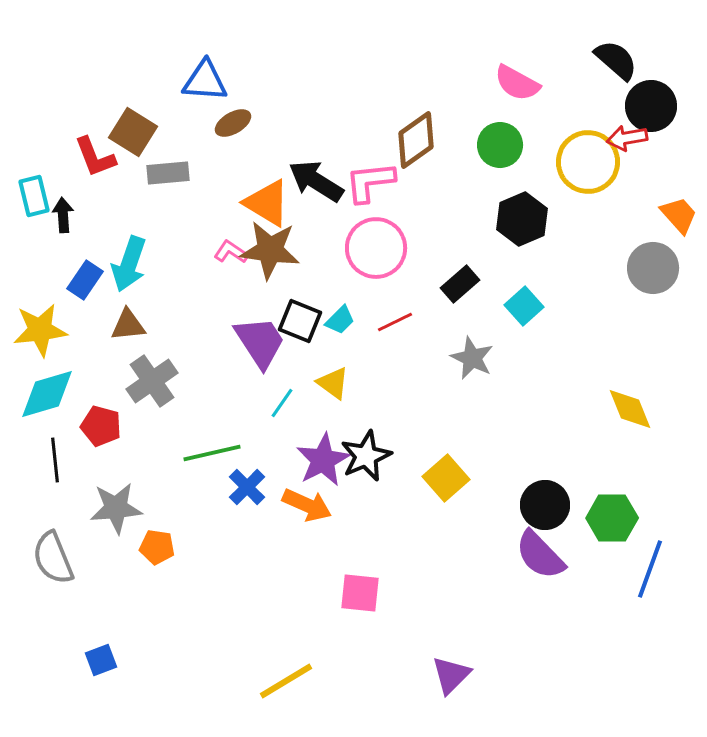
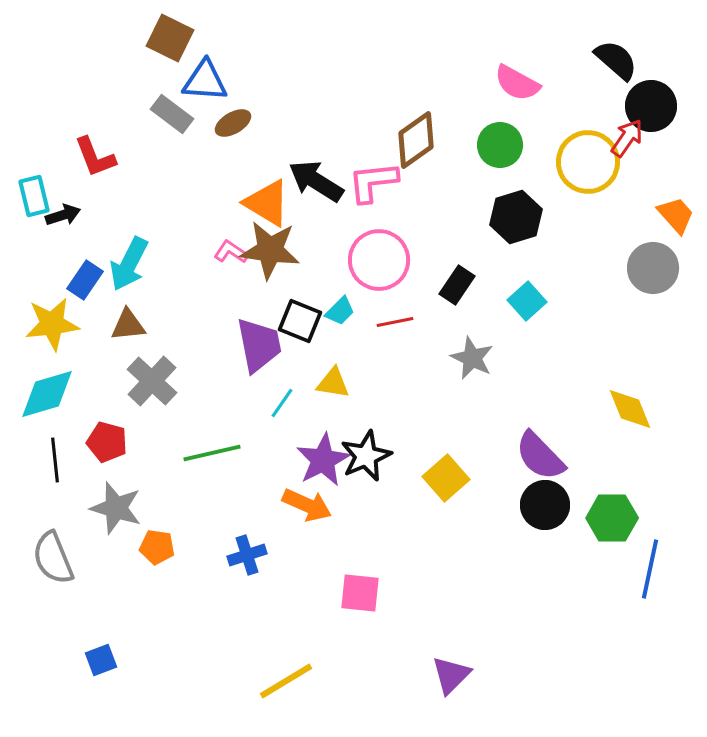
brown square at (133, 132): moved 37 px right, 94 px up; rotated 6 degrees counterclockwise
red arrow at (627, 138): rotated 135 degrees clockwise
gray rectangle at (168, 173): moved 4 px right, 59 px up; rotated 42 degrees clockwise
pink L-shape at (370, 182): moved 3 px right
black arrow at (63, 215): rotated 76 degrees clockwise
orange trapezoid at (679, 215): moved 3 px left
black hexagon at (522, 219): moved 6 px left, 2 px up; rotated 6 degrees clockwise
pink circle at (376, 248): moved 3 px right, 12 px down
cyan arrow at (129, 264): rotated 8 degrees clockwise
black rectangle at (460, 284): moved 3 px left, 1 px down; rotated 15 degrees counterclockwise
cyan square at (524, 306): moved 3 px right, 5 px up
cyan trapezoid at (340, 320): moved 9 px up
red line at (395, 322): rotated 15 degrees clockwise
yellow star at (40, 330): moved 12 px right, 6 px up
purple trapezoid at (260, 342): moved 1 px left, 3 px down; rotated 22 degrees clockwise
gray cross at (152, 381): rotated 12 degrees counterclockwise
yellow triangle at (333, 383): rotated 27 degrees counterclockwise
red pentagon at (101, 426): moved 6 px right, 16 px down
blue cross at (247, 487): moved 68 px down; rotated 27 degrees clockwise
gray star at (116, 508): rotated 22 degrees clockwise
purple semicircle at (540, 555): moved 99 px up
blue line at (650, 569): rotated 8 degrees counterclockwise
